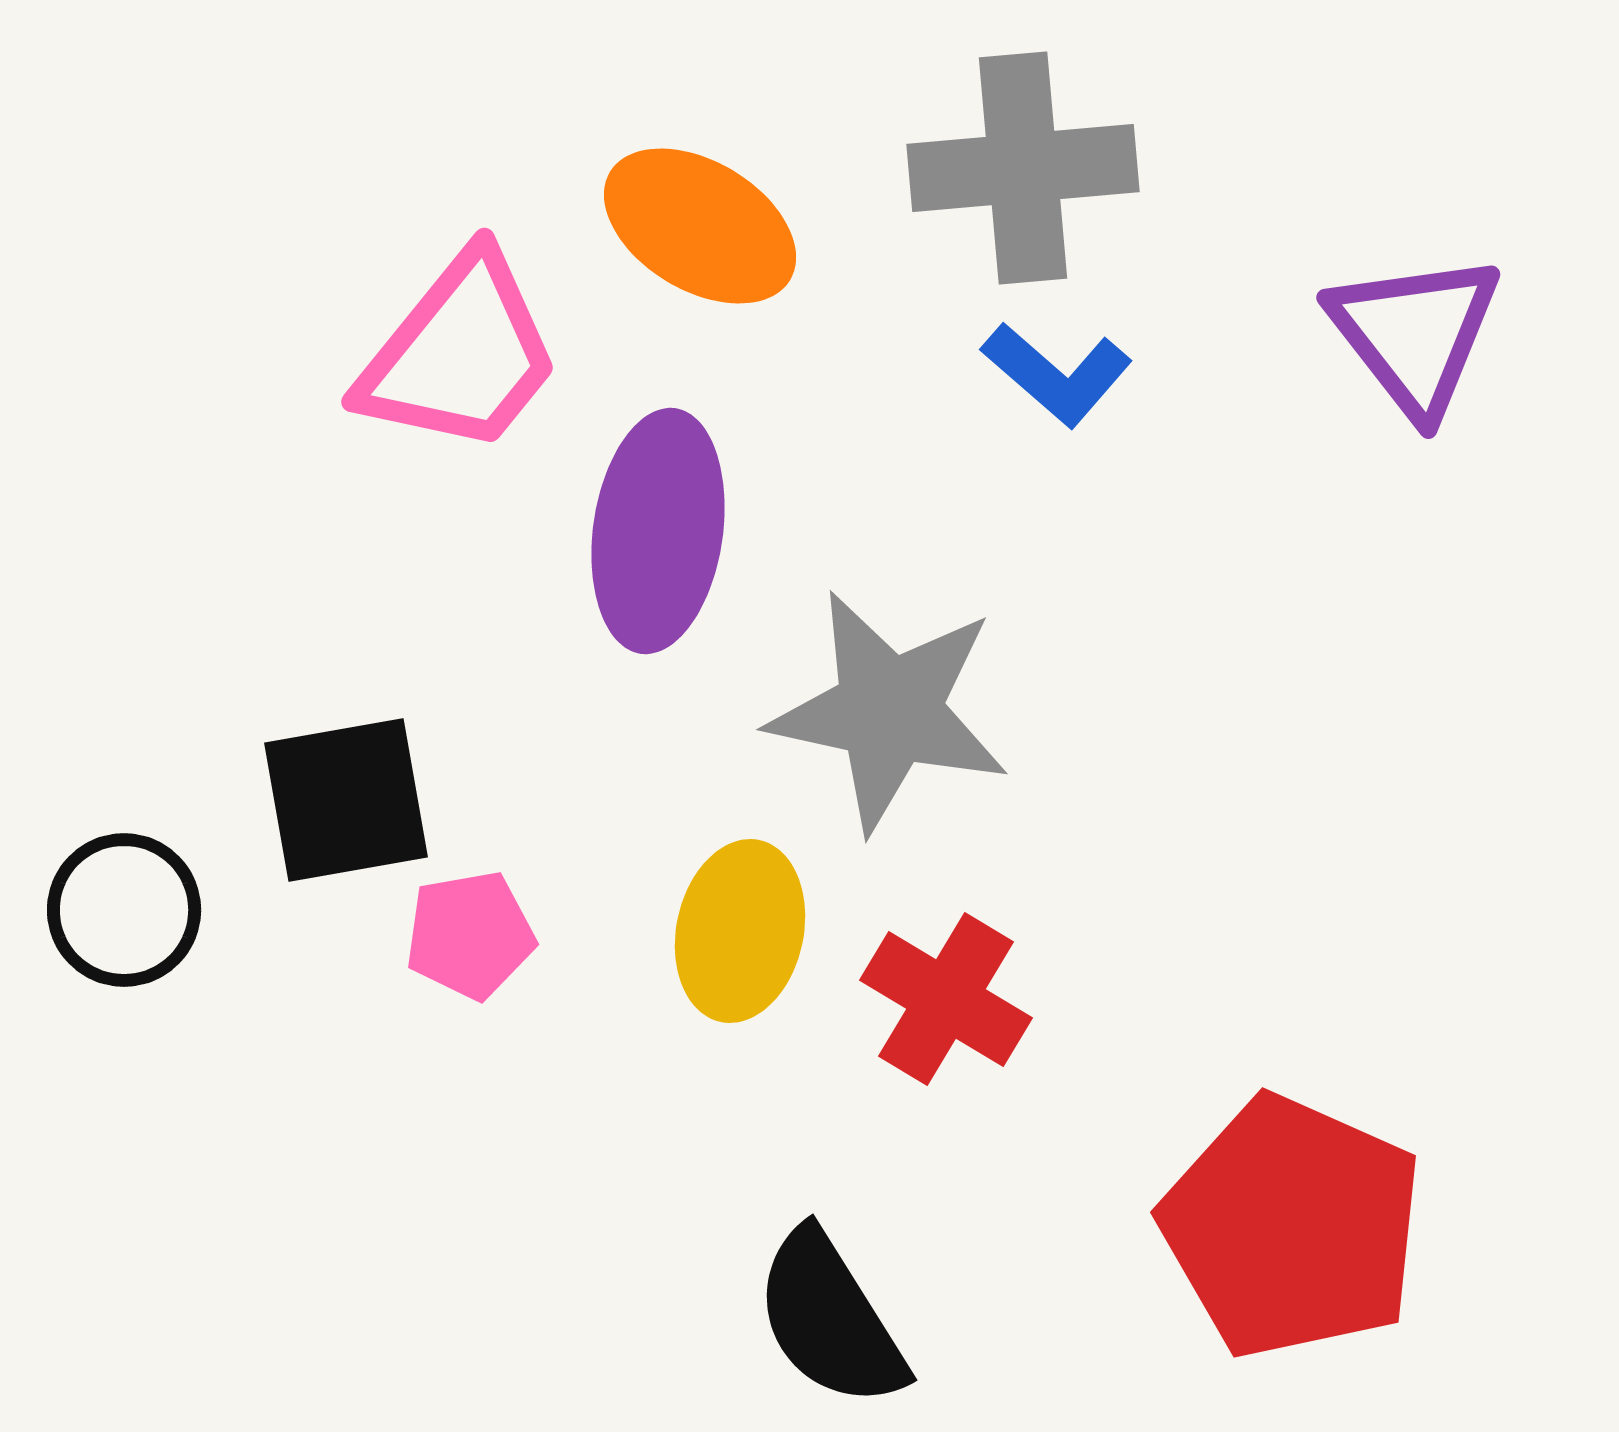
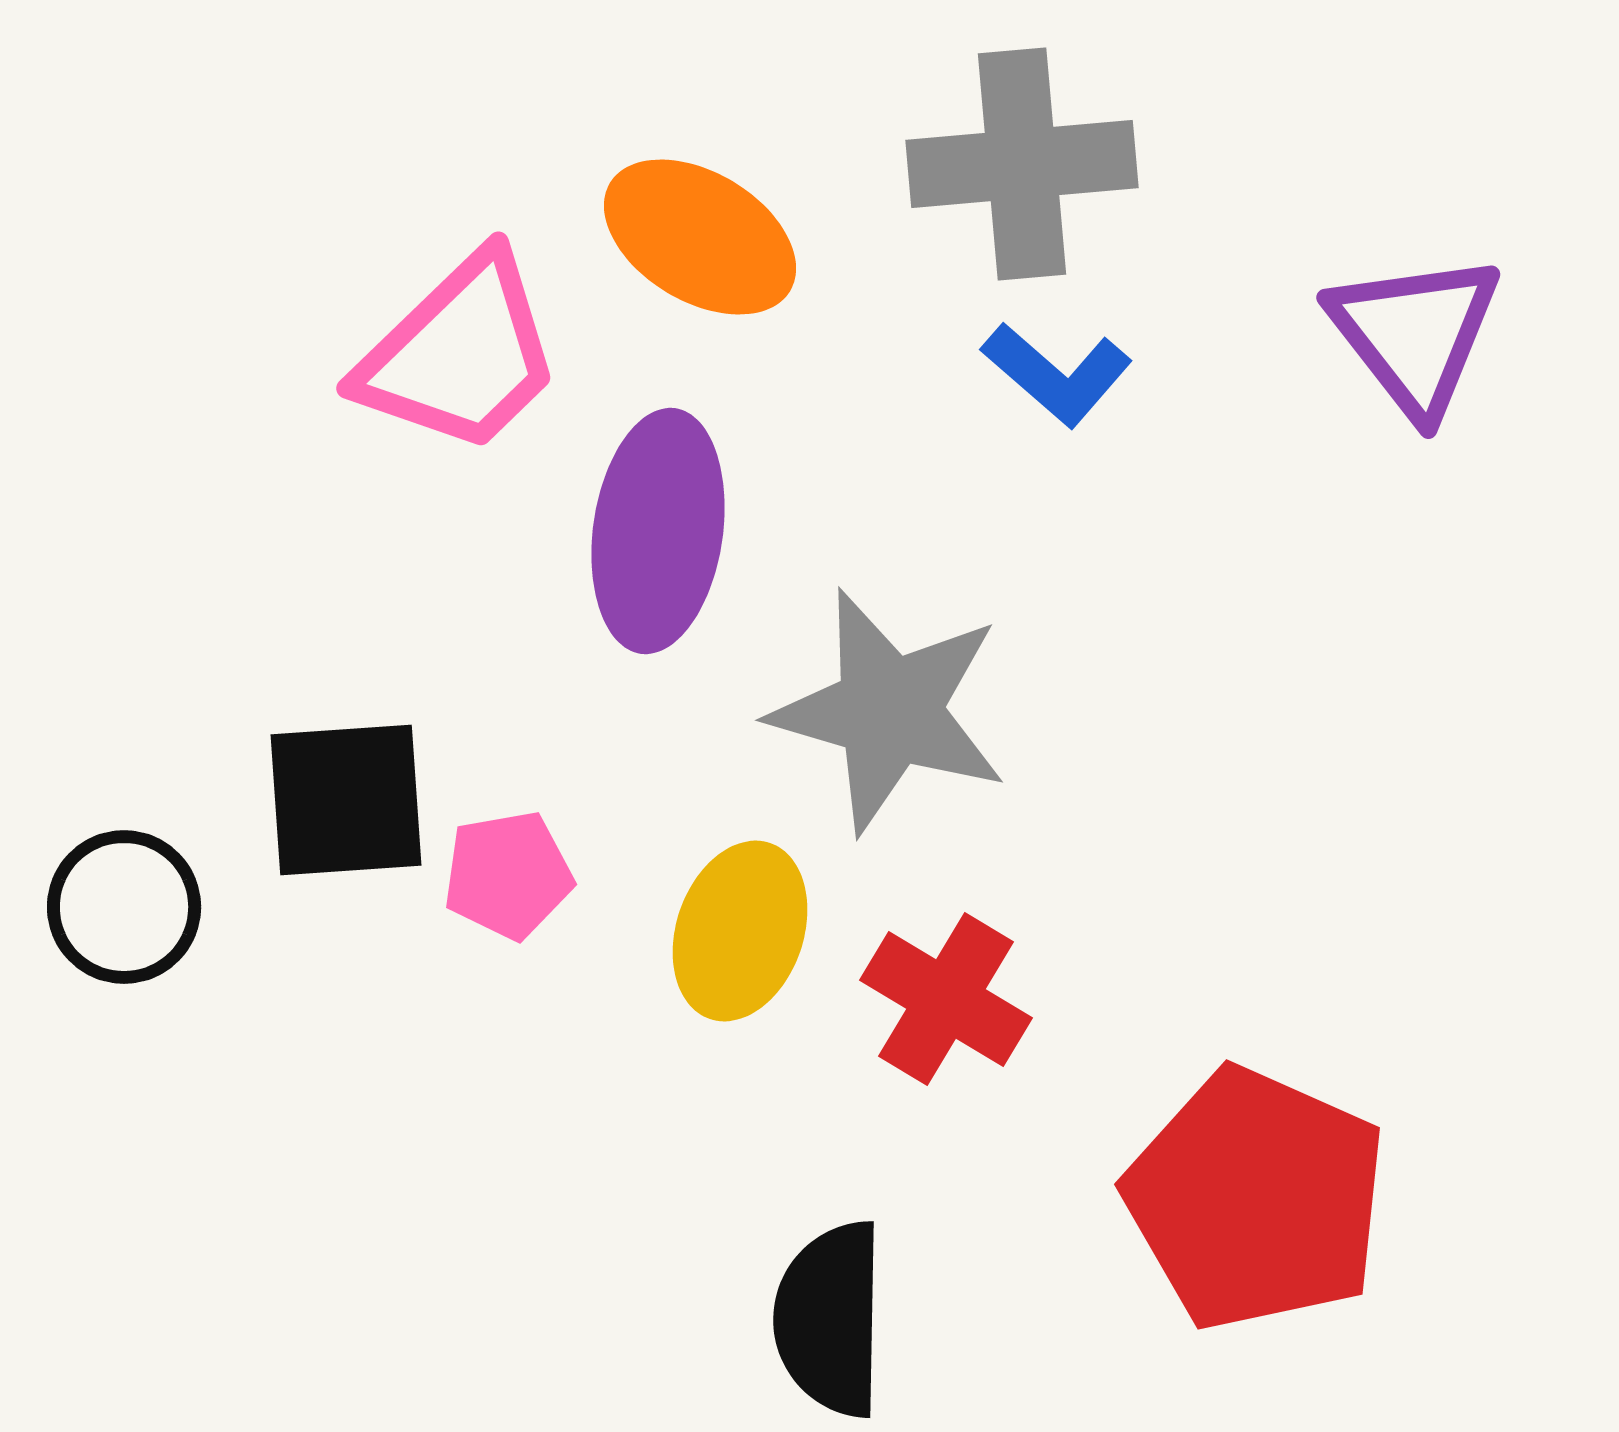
gray cross: moved 1 px left, 4 px up
orange ellipse: moved 11 px down
pink trapezoid: rotated 7 degrees clockwise
gray star: rotated 4 degrees clockwise
black square: rotated 6 degrees clockwise
black circle: moved 3 px up
yellow ellipse: rotated 7 degrees clockwise
pink pentagon: moved 38 px right, 60 px up
red pentagon: moved 36 px left, 28 px up
black semicircle: rotated 33 degrees clockwise
